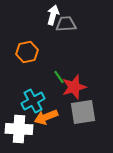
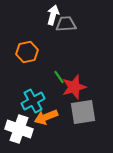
white cross: rotated 16 degrees clockwise
